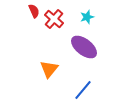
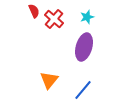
purple ellipse: rotated 68 degrees clockwise
orange triangle: moved 11 px down
